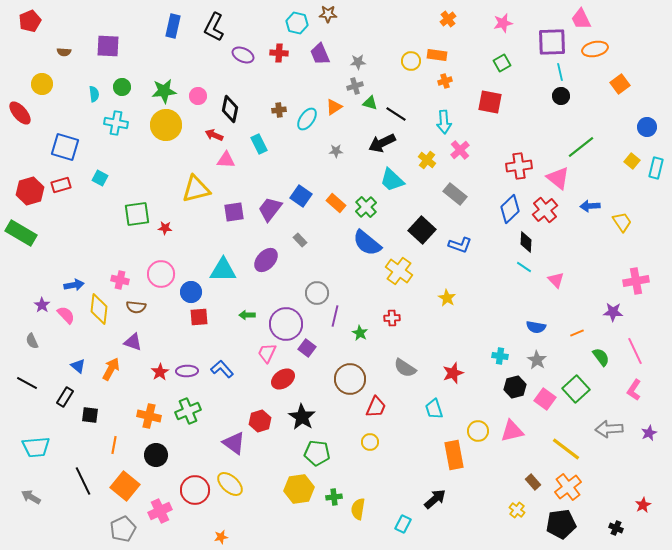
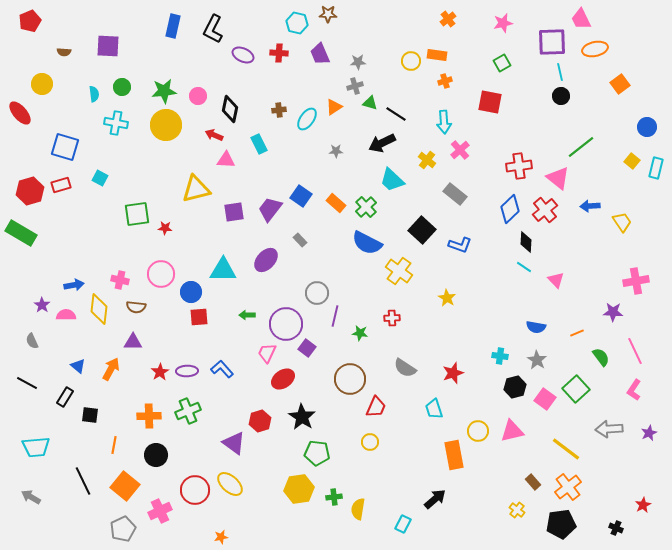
black L-shape at (214, 27): moved 1 px left, 2 px down
blue semicircle at (367, 243): rotated 12 degrees counterclockwise
pink semicircle at (66, 315): rotated 48 degrees counterclockwise
green star at (360, 333): rotated 21 degrees counterclockwise
purple triangle at (133, 342): rotated 18 degrees counterclockwise
orange cross at (149, 416): rotated 15 degrees counterclockwise
